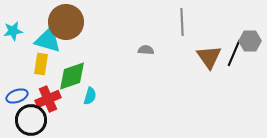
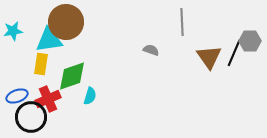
cyan triangle: moved 1 px right; rotated 24 degrees counterclockwise
gray semicircle: moved 5 px right; rotated 14 degrees clockwise
black circle: moved 3 px up
